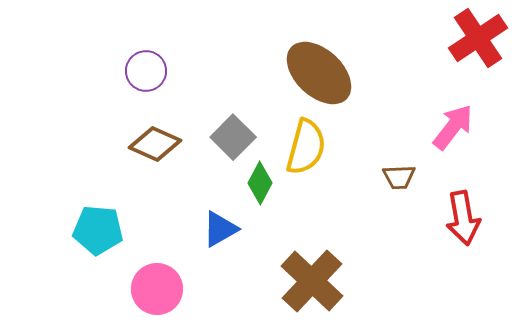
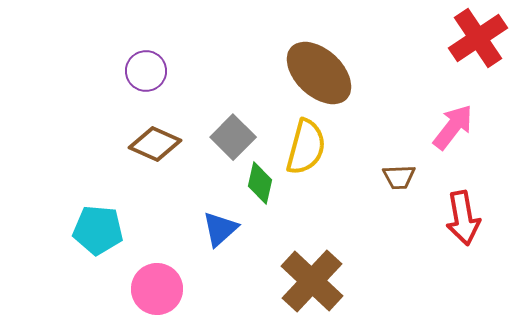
green diamond: rotated 15 degrees counterclockwise
blue triangle: rotated 12 degrees counterclockwise
